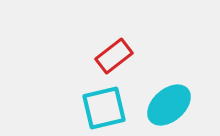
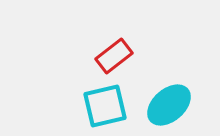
cyan square: moved 1 px right, 2 px up
